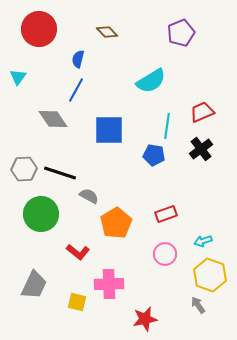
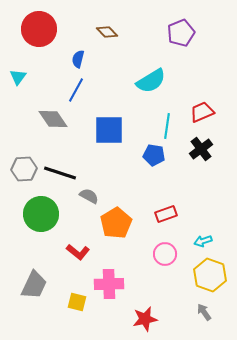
gray arrow: moved 6 px right, 7 px down
